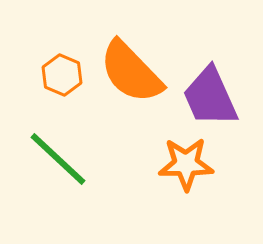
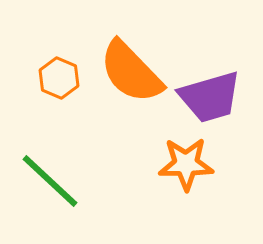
orange hexagon: moved 3 px left, 3 px down
purple trapezoid: rotated 82 degrees counterclockwise
green line: moved 8 px left, 22 px down
